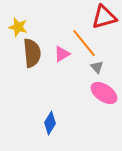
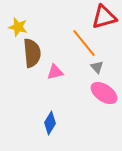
pink triangle: moved 7 px left, 18 px down; rotated 18 degrees clockwise
